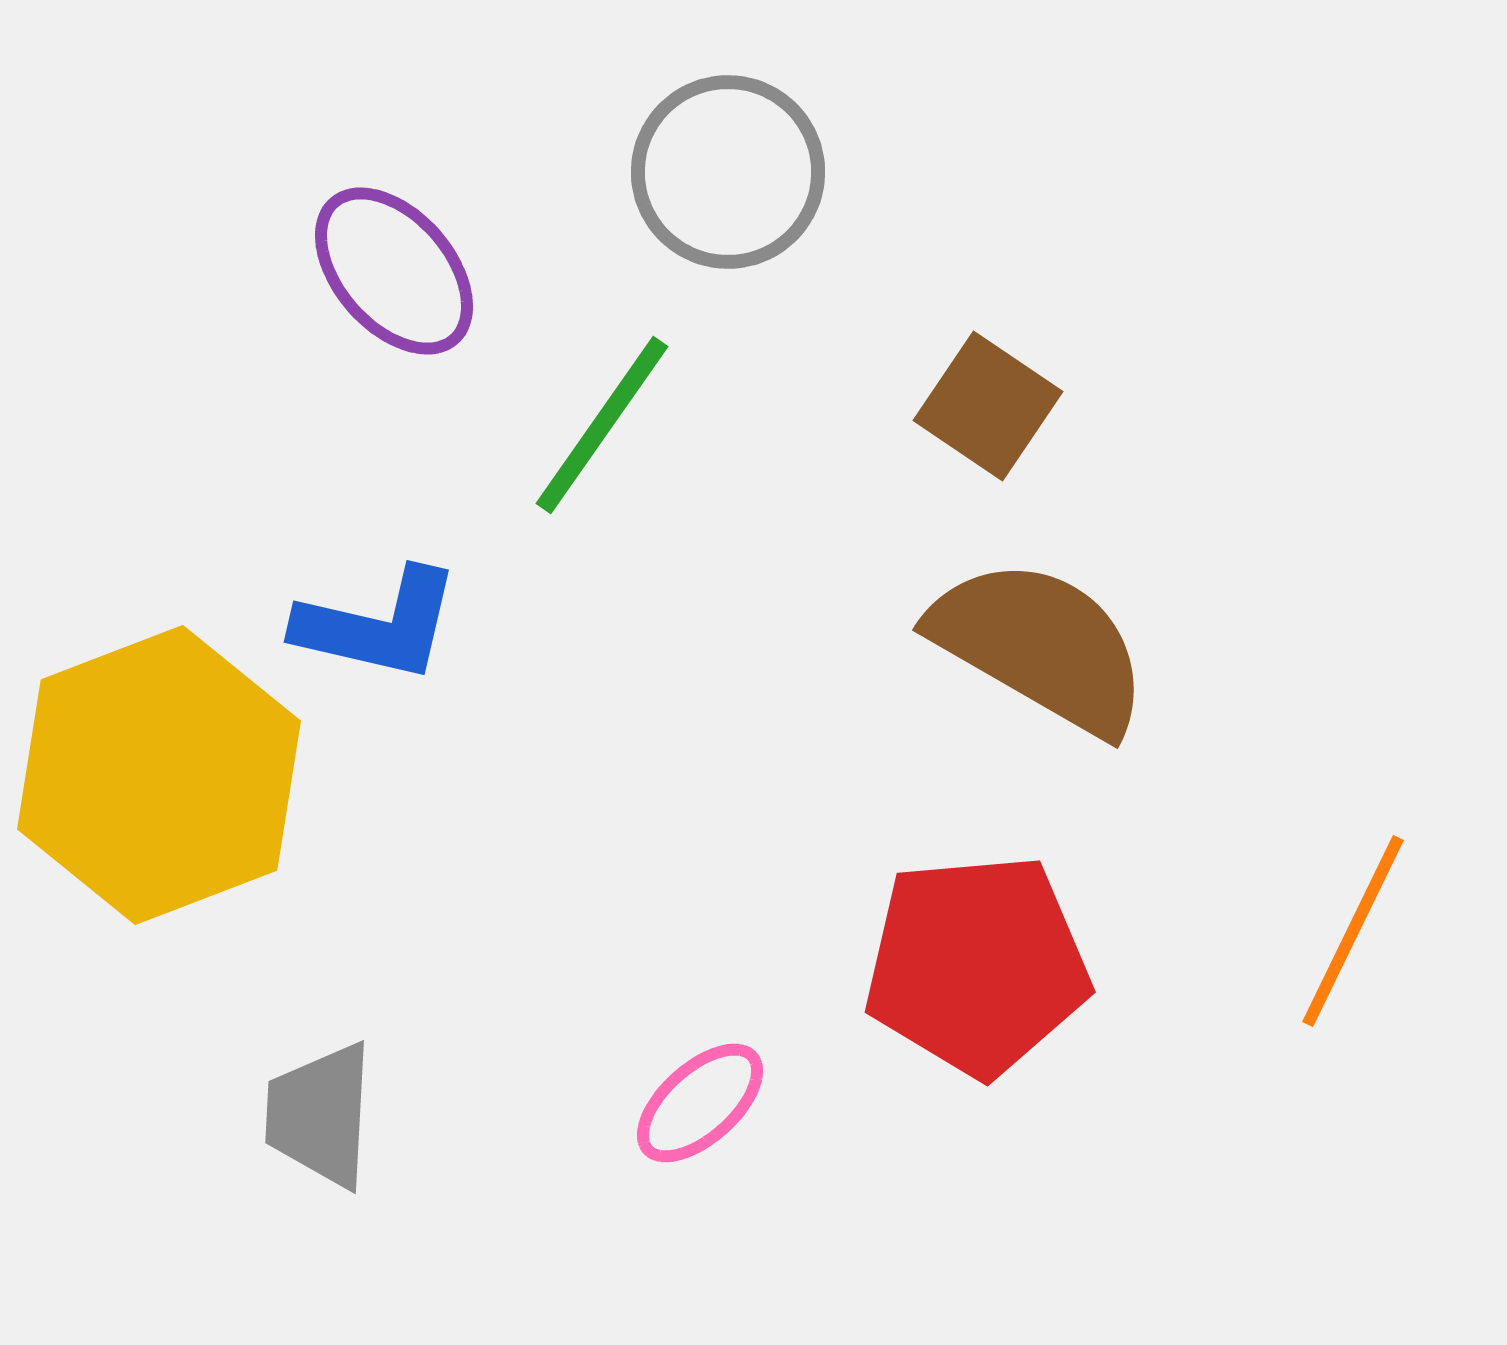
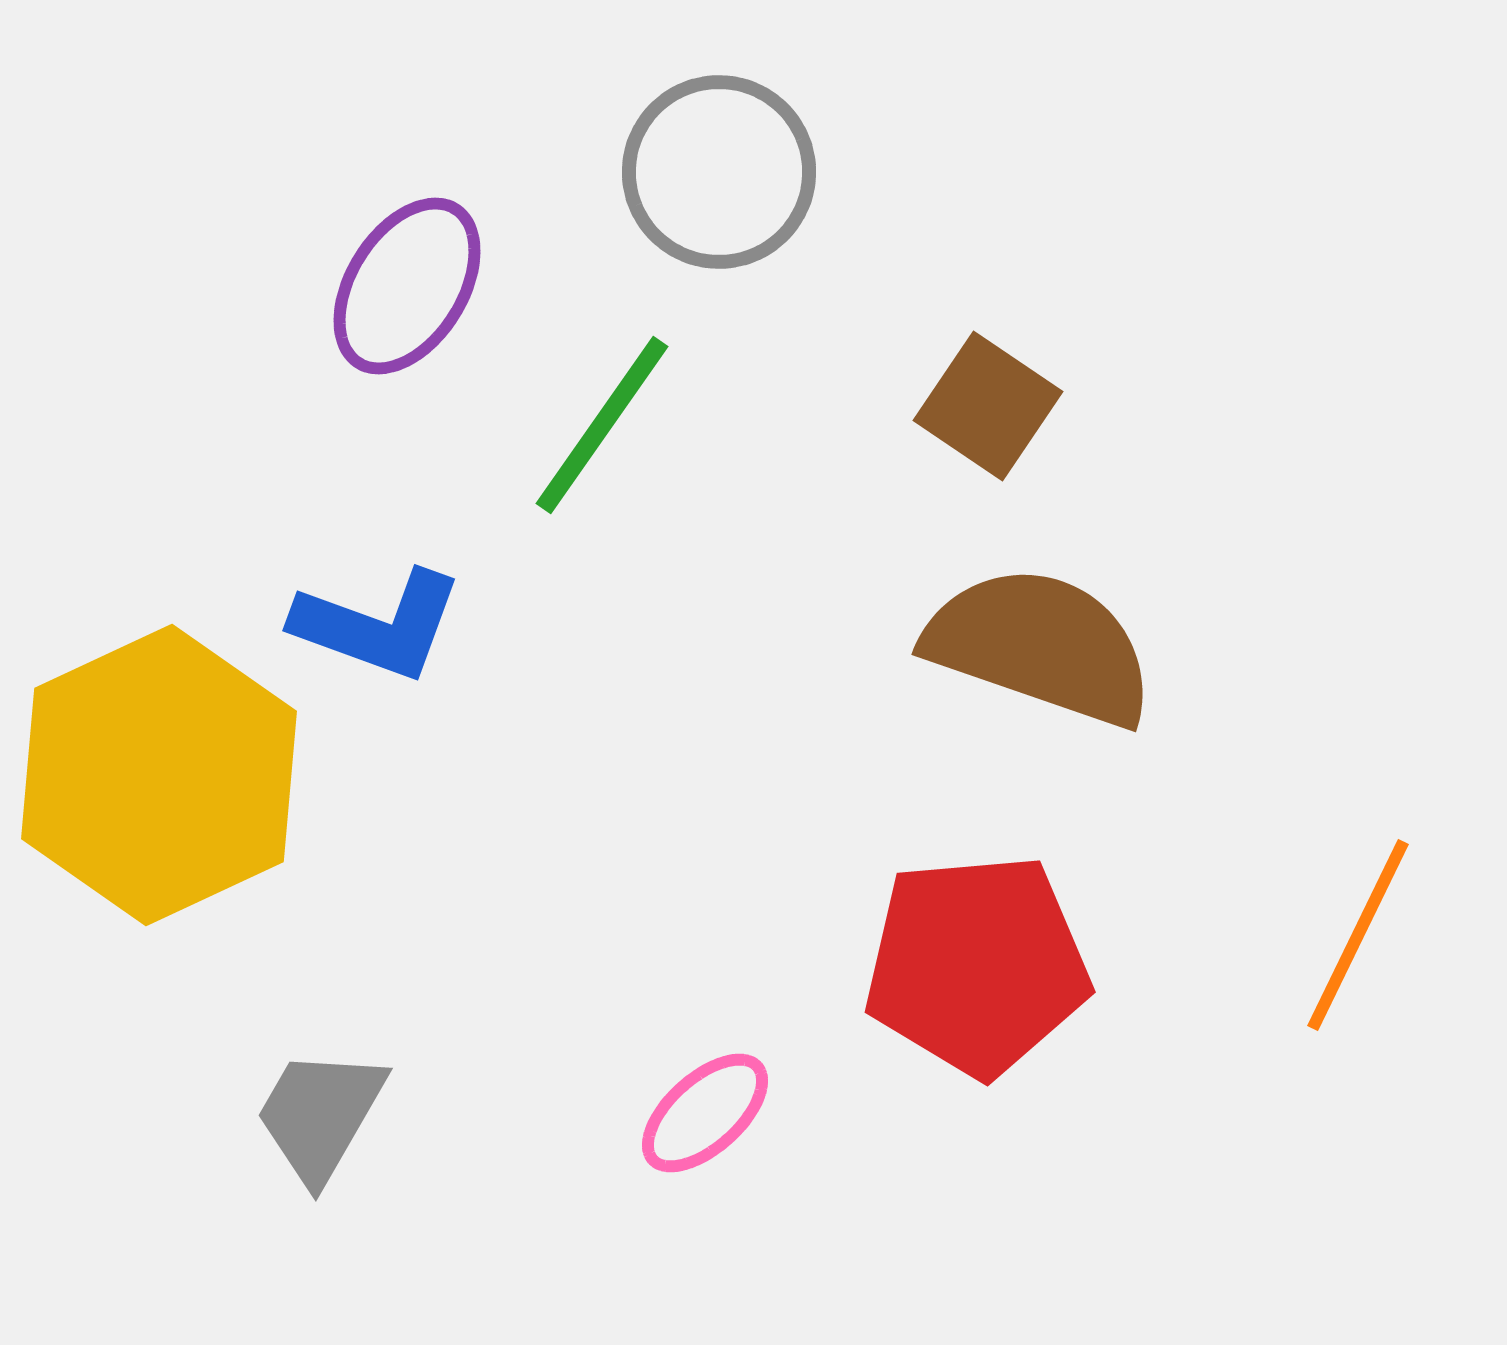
gray circle: moved 9 px left
purple ellipse: moved 13 px right, 15 px down; rotated 73 degrees clockwise
blue L-shape: rotated 7 degrees clockwise
brown semicircle: rotated 11 degrees counterclockwise
yellow hexagon: rotated 4 degrees counterclockwise
orange line: moved 5 px right, 4 px down
pink ellipse: moved 5 px right, 10 px down
gray trapezoid: rotated 27 degrees clockwise
